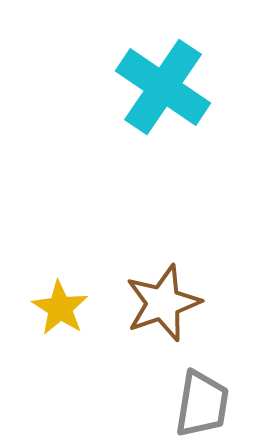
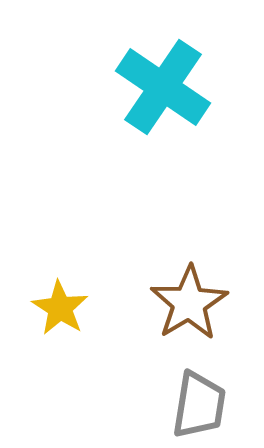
brown star: moved 26 px right; rotated 12 degrees counterclockwise
gray trapezoid: moved 3 px left, 1 px down
